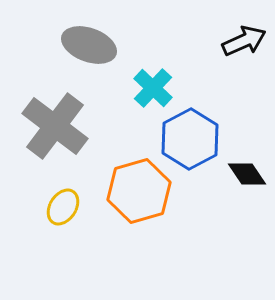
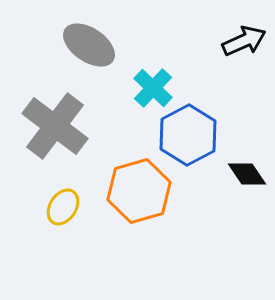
gray ellipse: rotated 14 degrees clockwise
blue hexagon: moved 2 px left, 4 px up
